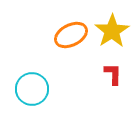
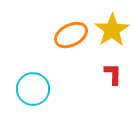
yellow star: moved 1 px up
cyan circle: moved 1 px right
